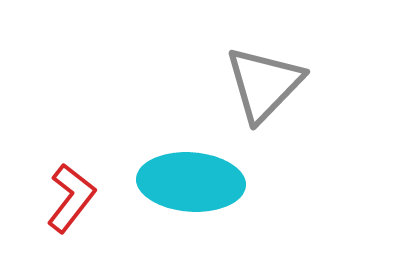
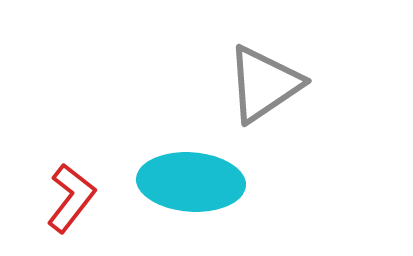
gray triangle: rotated 12 degrees clockwise
